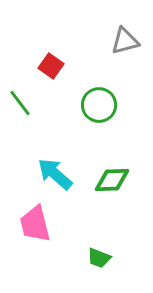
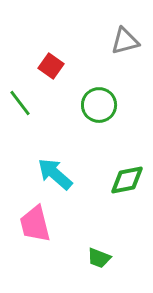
green diamond: moved 15 px right; rotated 9 degrees counterclockwise
